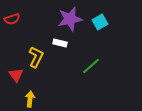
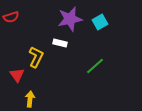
red semicircle: moved 1 px left, 2 px up
green line: moved 4 px right
red triangle: moved 1 px right
